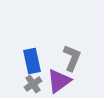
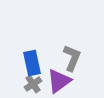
blue rectangle: moved 2 px down
